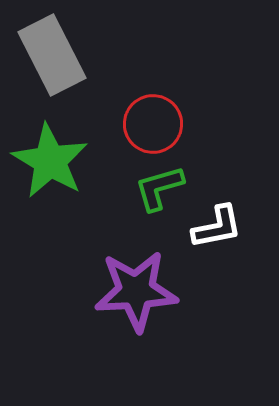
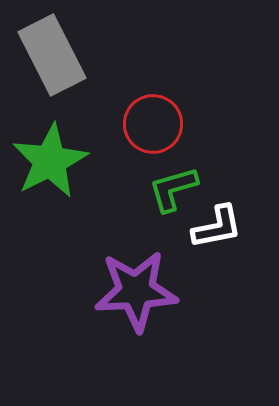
green star: rotated 14 degrees clockwise
green L-shape: moved 14 px right, 1 px down
